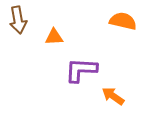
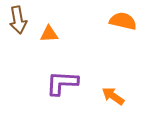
orange triangle: moved 5 px left, 3 px up
purple L-shape: moved 19 px left, 13 px down
